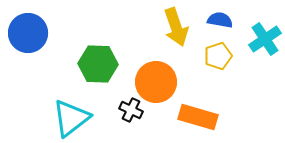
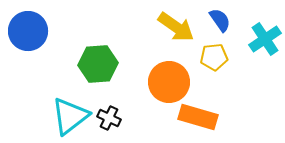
blue semicircle: rotated 45 degrees clockwise
yellow arrow: rotated 36 degrees counterclockwise
blue circle: moved 2 px up
yellow pentagon: moved 4 px left, 1 px down; rotated 12 degrees clockwise
green hexagon: rotated 6 degrees counterclockwise
orange circle: moved 13 px right
black cross: moved 22 px left, 8 px down
cyan triangle: moved 1 px left, 2 px up
